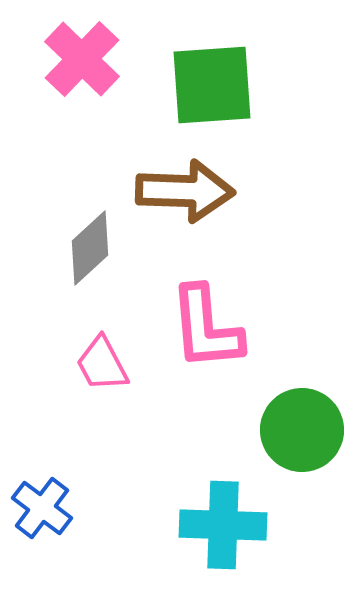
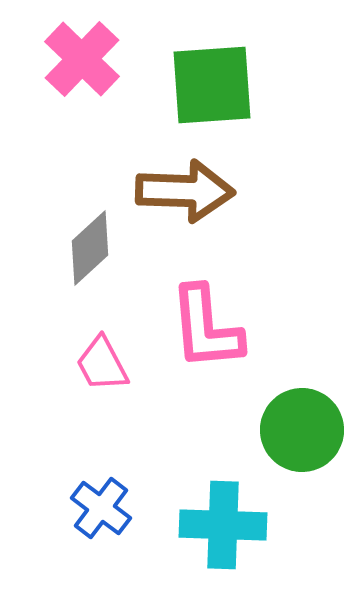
blue cross: moved 59 px right
